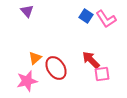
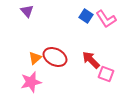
red ellipse: moved 1 px left, 11 px up; rotated 30 degrees counterclockwise
pink square: moved 4 px right; rotated 28 degrees clockwise
pink star: moved 4 px right, 1 px down
